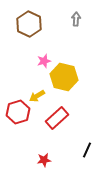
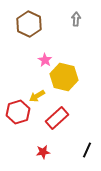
pink star: moved 1 px right, 1 px up; rotated 24 degrees counterclockwise
red star: moved 1 px left, 8 px up
